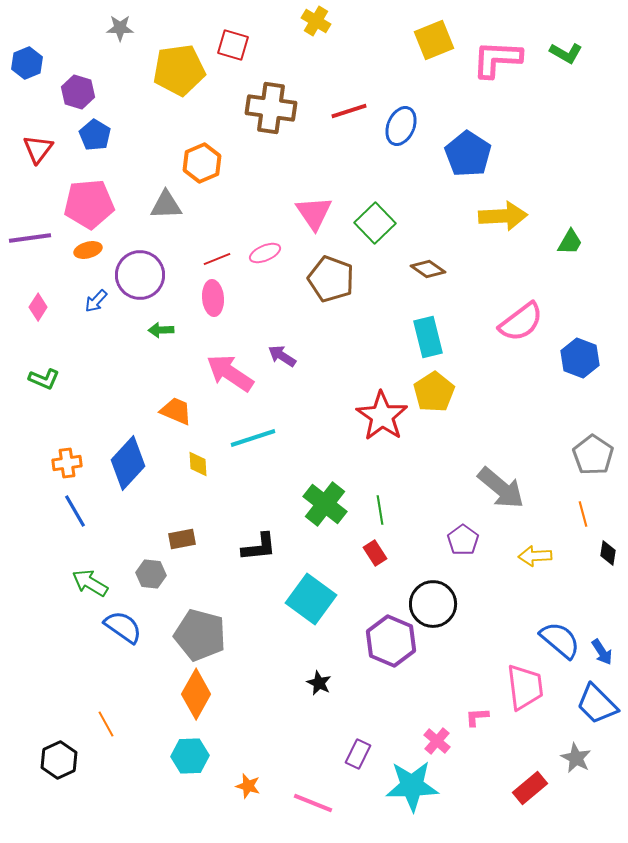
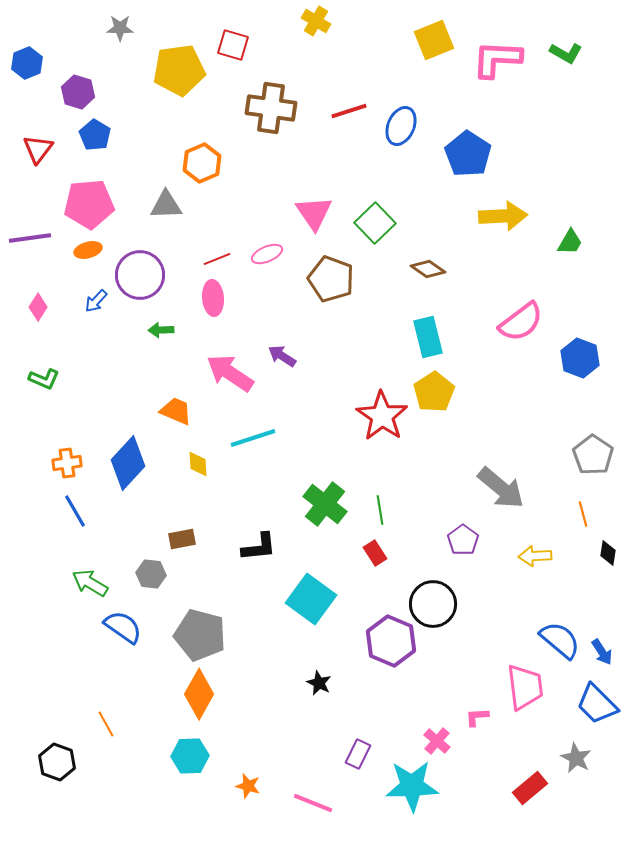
pink ellipse at (265, 253): moved 2 px right, 1 px down
orange diamond at (196, 694): moved 3 px right
black hexagon at (59, 760): moved 2 px left, 2 px down; rotated 15 degrees counterclockwise
